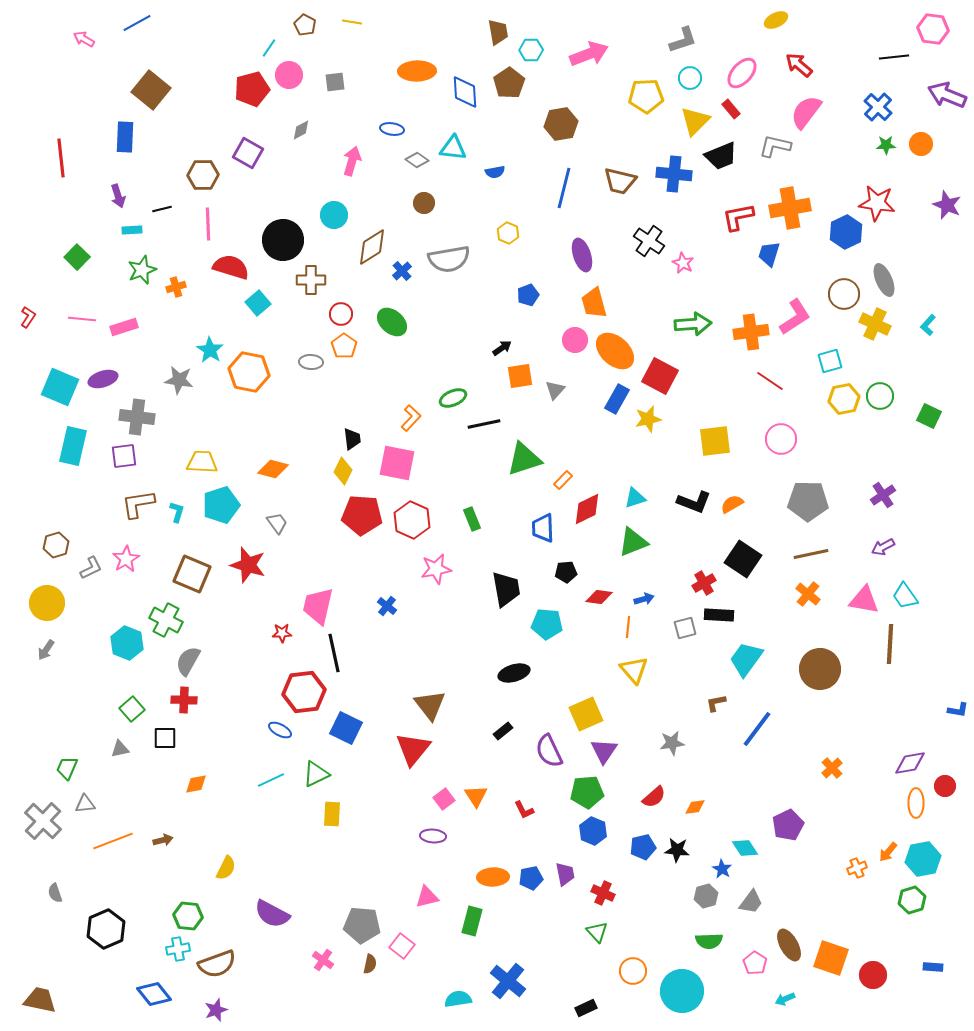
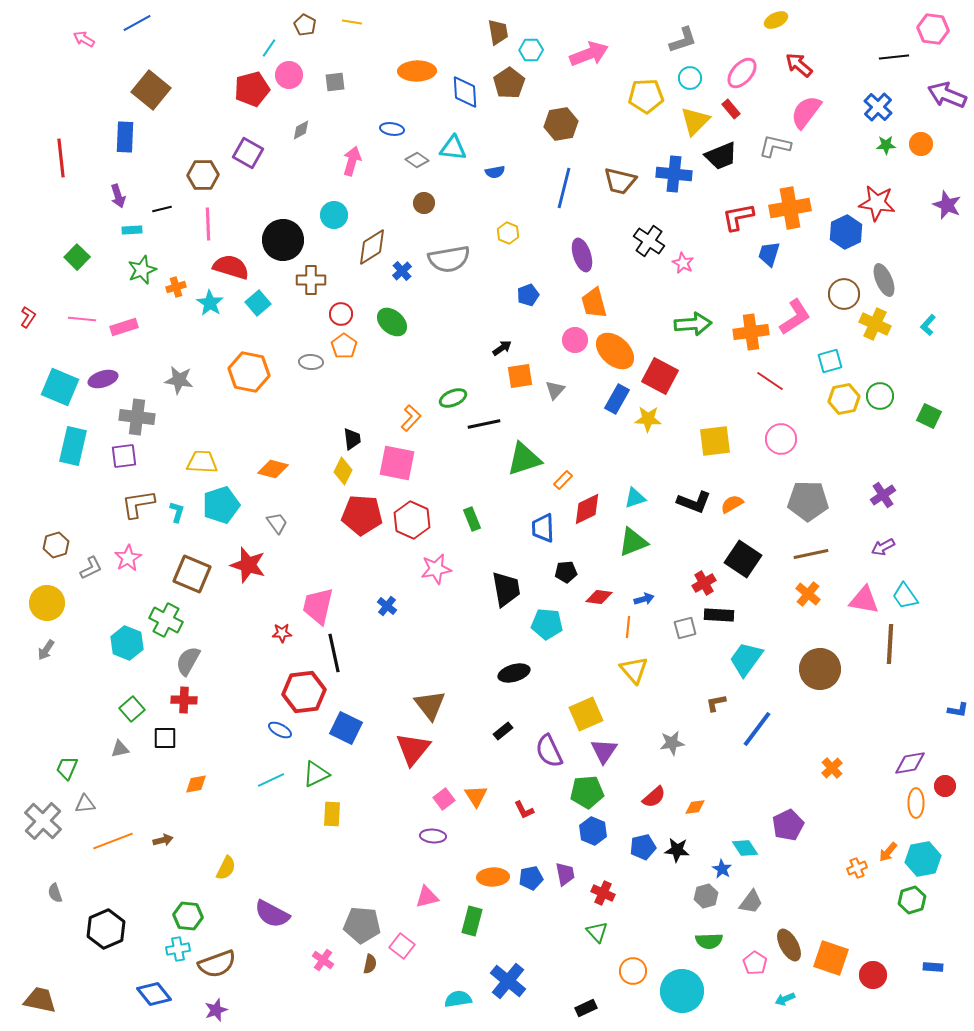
cyan star at (210, 350): moved 47 px up
yellow star at (648, 419): rotated 16 degrees clockwise
pink star at (126, 559): moved 2 px right, 1 px up
